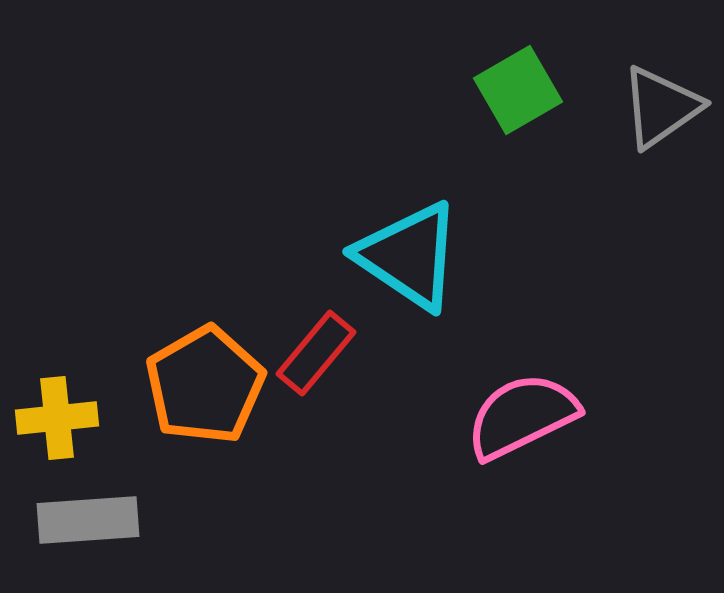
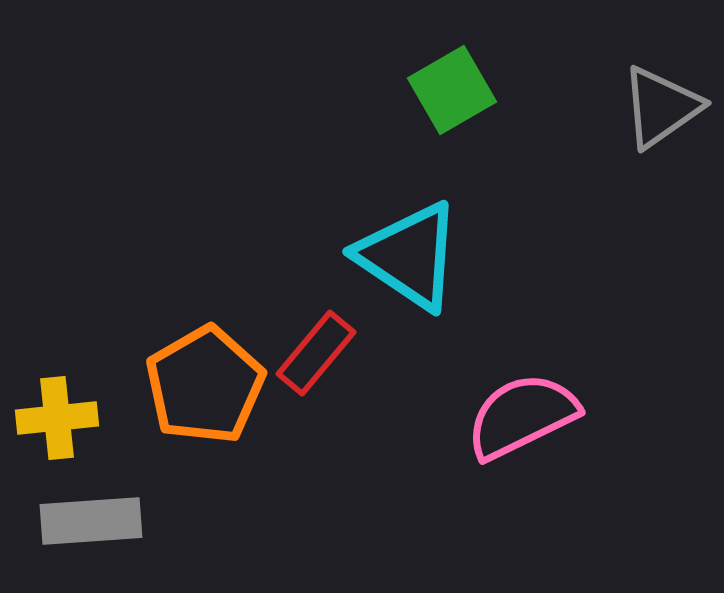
green square: moved 66 px left
gray rectangle: moved 3 px right, 1 px down
